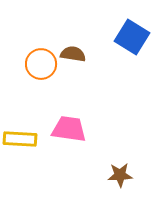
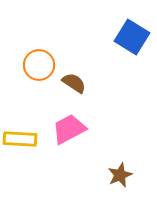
brown semicircle: moved 1 px right, 29 px down; rotated 25 degrees clockwise
orange circle: moved 2 px left, 1 px down
pink trapezoid: rotated 36 degrees counterclockwise
brown star: rotated 20 degrees counterclockwise
